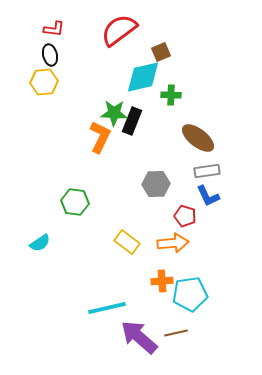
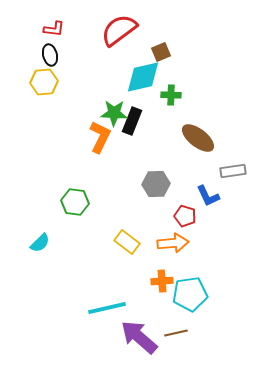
gray rectangle: moved 26 px right
cyan semicircle: rotated 10 degrees counterclockwise
